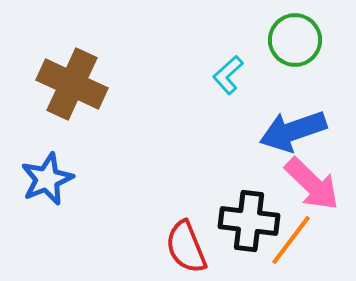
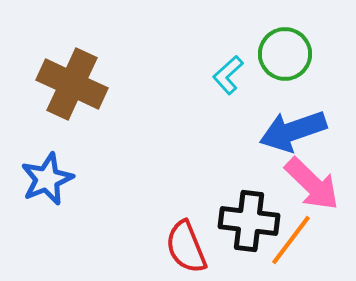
green circle: moved 10 px left, 14 px down
